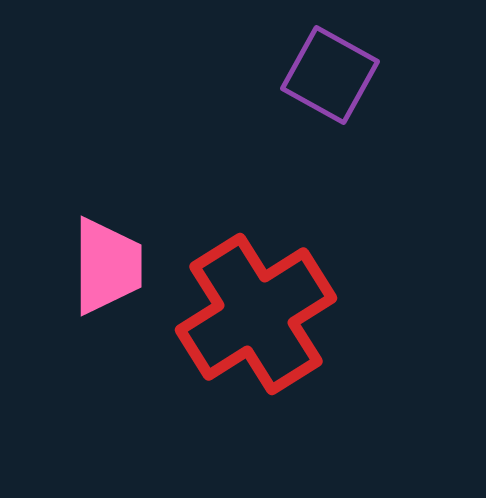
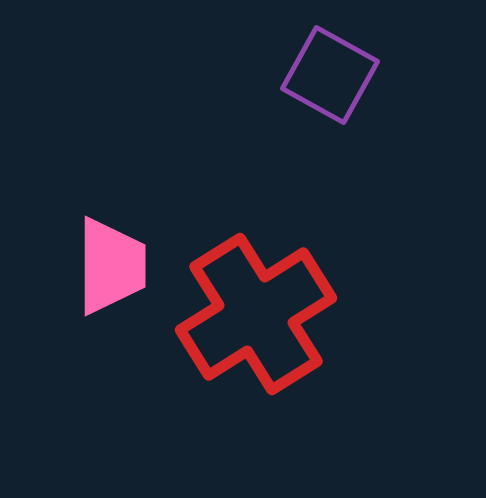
pink trapezoid: moved 4 px right
